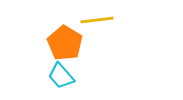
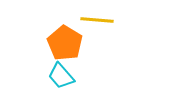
yellow line: rotated 12 degrees clockwise
